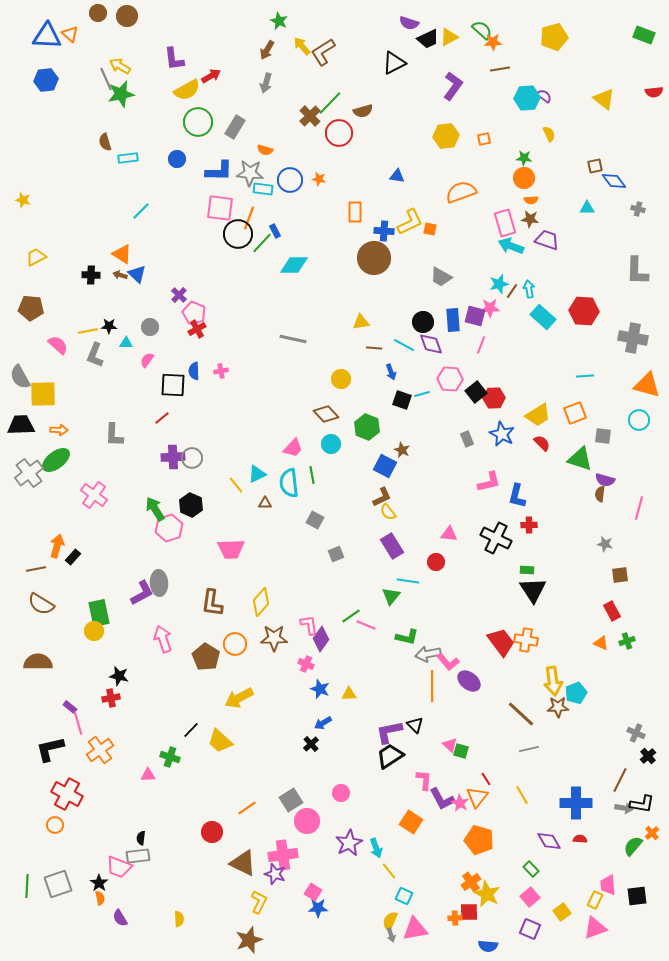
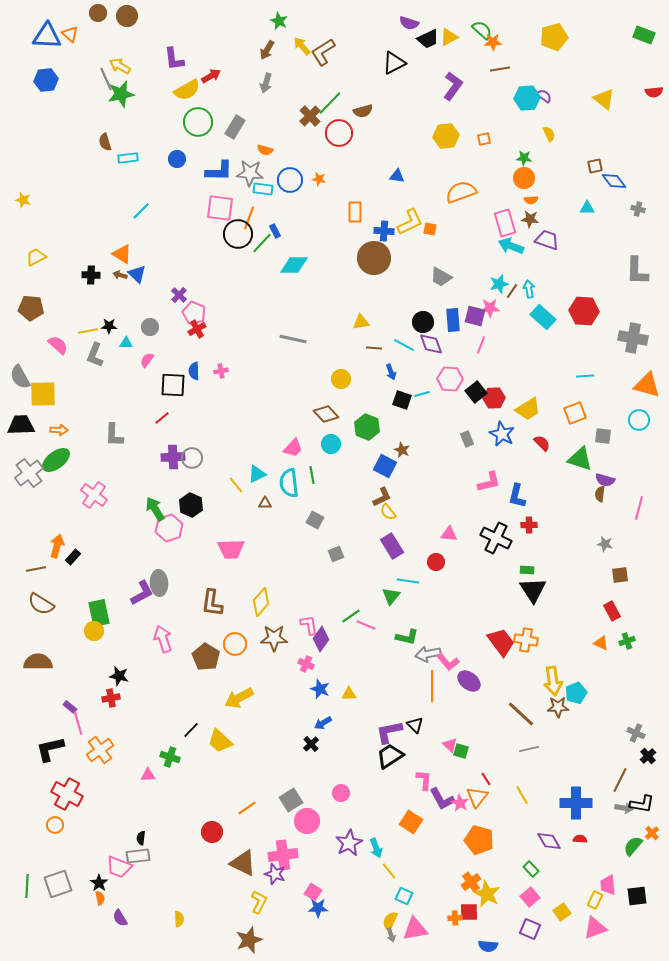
yellow trapezoid at (538, 415): moved 10 px left, 6 px up
